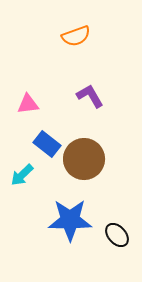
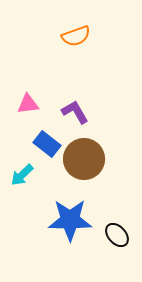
purple L-shape: moved 15 px left, 16 px down
